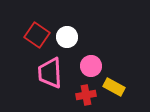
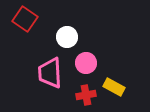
red square: moved 12 px left, 16 px up
pink circle: moved 5 px left, 3 px up
